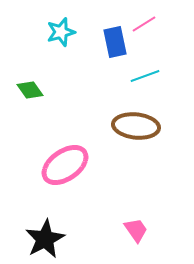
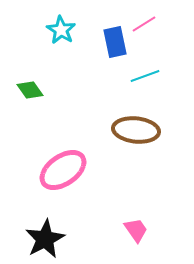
cyan star: moved 2 px up; rotated 24 degrees counterclockwise
brown ellipse: moved 4 px down
pink ellipse: moved 2 px left, 5 px down
